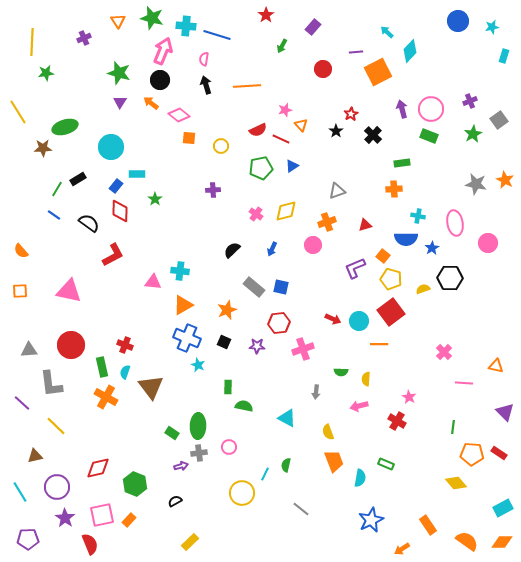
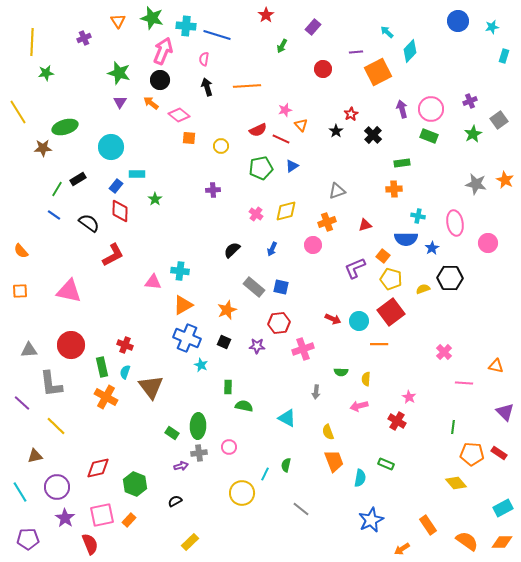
black arrow at (206, 85): moved 1 px right, 2 px down
cyan star at (198, 365): moved 3 px right
